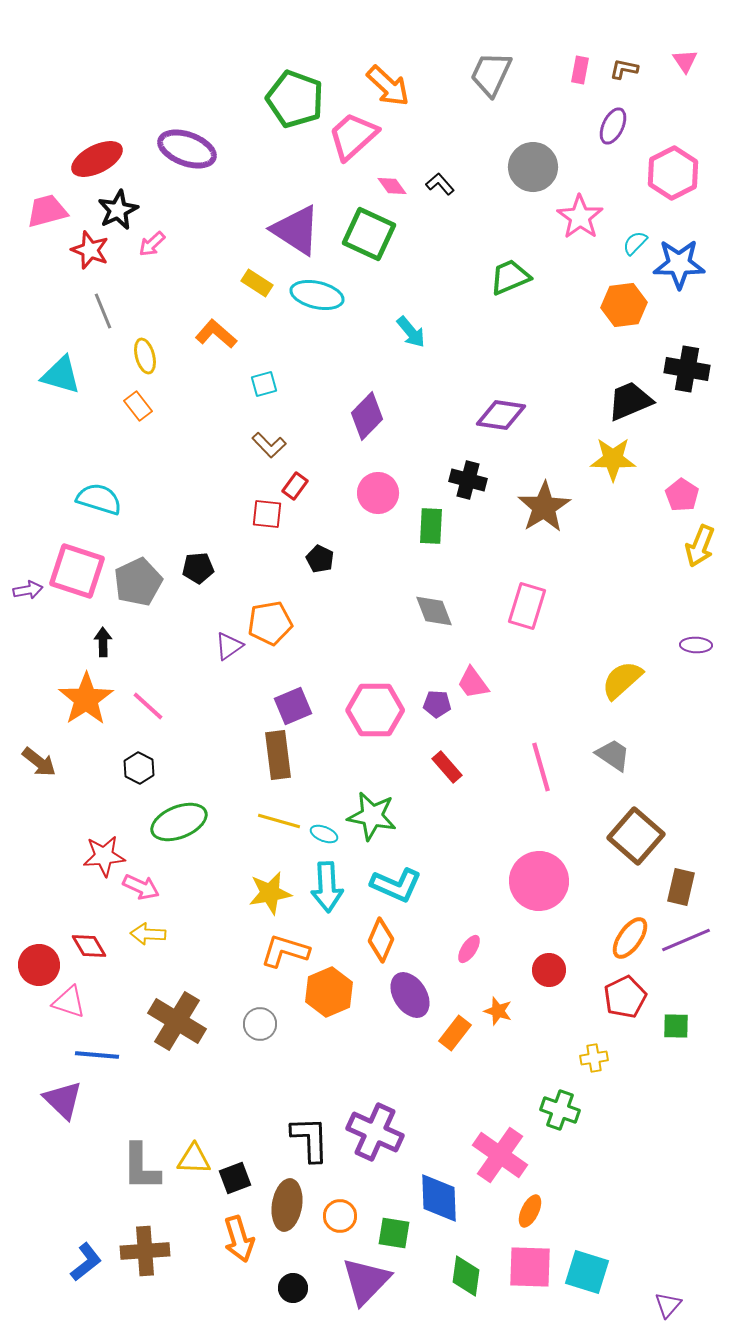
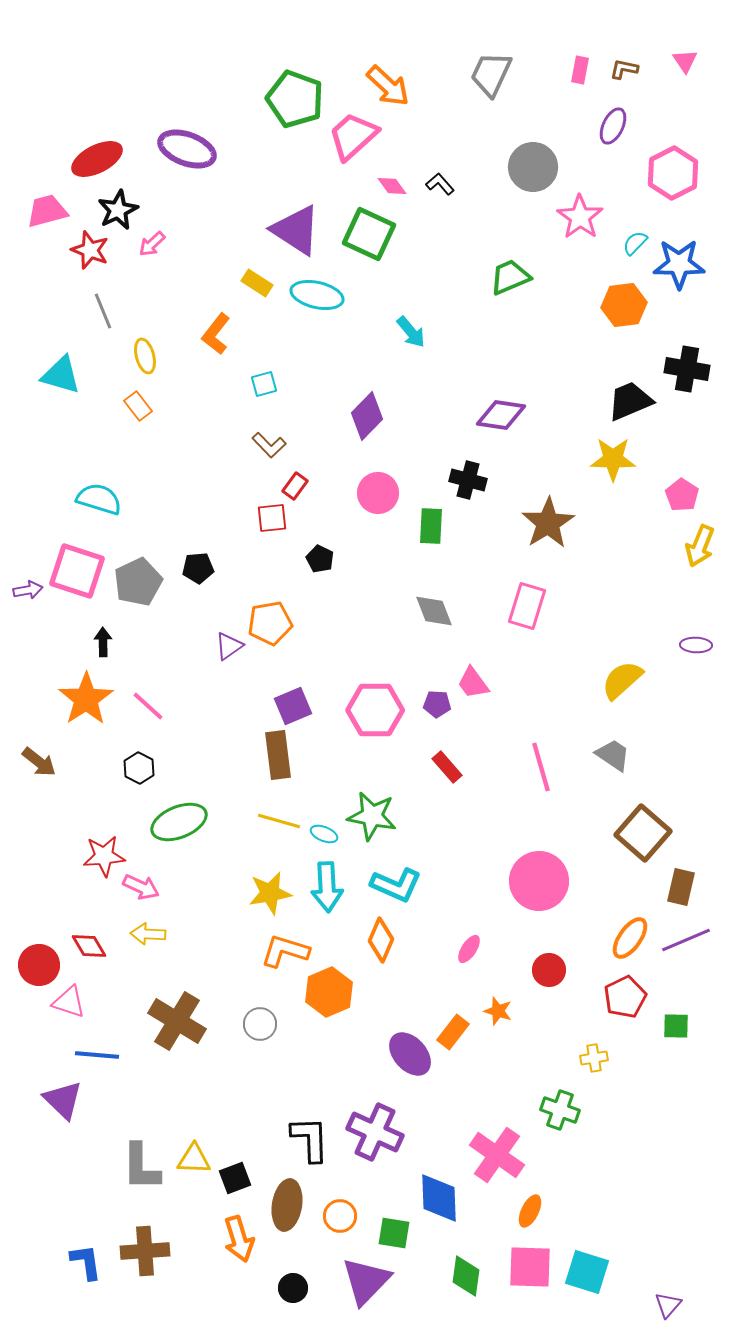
orange L-shape at (216, 334): rotated 93 degrees counterclockwise
brown star at (544, 507): moved 4 px right, 16 px down
red square at (267, 514): moved 5 px right, 4 px down; rotated 12 degrees counterclockwise
brown square at (636, 836): moved 7 px right, 3 px up
purple ellipse at (410, 995): moved 59 px down; rotated 9 degrees counterclockwise
orange rectangle at (455, 1033): moved 2 px left, 1 px up
pink cross at (500, 1155): moved 3 px left
blue L-shape at (86, 1262): rotated 60 degrees counterclockwise
